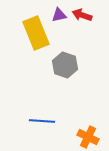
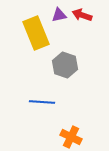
blue line: moved 19 px up
orange cross: moved 17 px left
